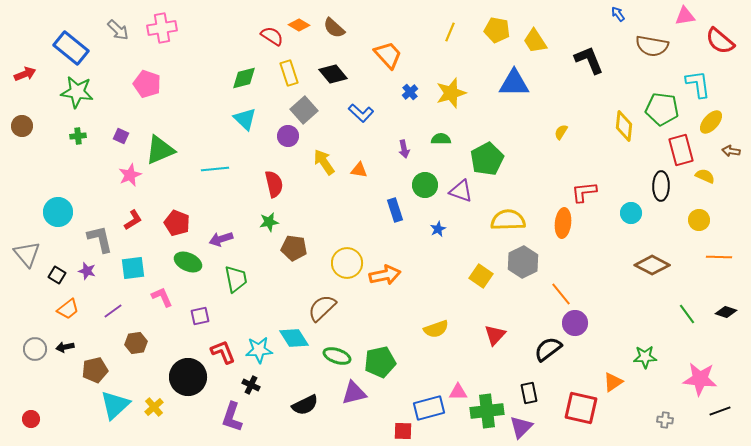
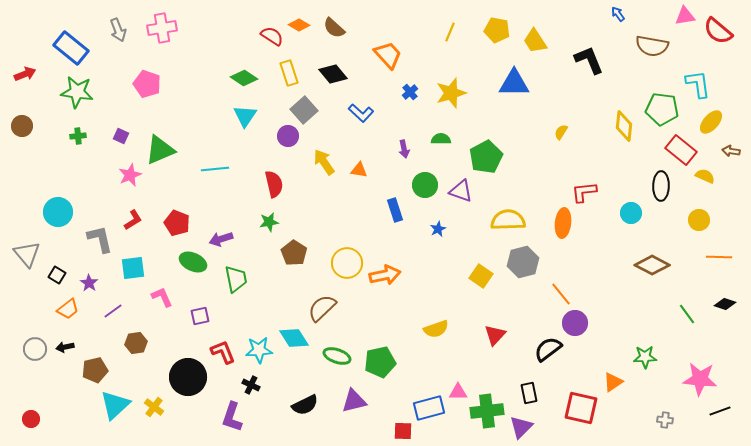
gray arrow at (118, 30): rotated 25 degrees clockwise
red semicircle at (720, 41): moved 2 px left, 10 px up
green diamond at (244, 78): rotated 48 degrees clockwise
cyan triangle at (245, 119): moved 3 px up; rotated 20 degrees clockwise
red rectangle at (681, 150): rotated 36 degrees counterclockwise
green pentagon at (487, 159): moved 1 px left, 2 px up
brown pentagon at (294, 248): moved 5 px down; rotated 25 degrees clockwise
green ellipse at (188, 262): moved 5 px right
gray hexagon at (523, 262): rotated 12 degrees clockwise
purple star at (87, 271): moved 2 px right, 12 px down; rotated 18 degrees clockwise
black diamond at (726, 312): moved 1 px left, 8 px up
purple triangle at (354, 393): moved 8 px down
yellow cross at (154, 407): rotated 12 degrees counterclockwise
